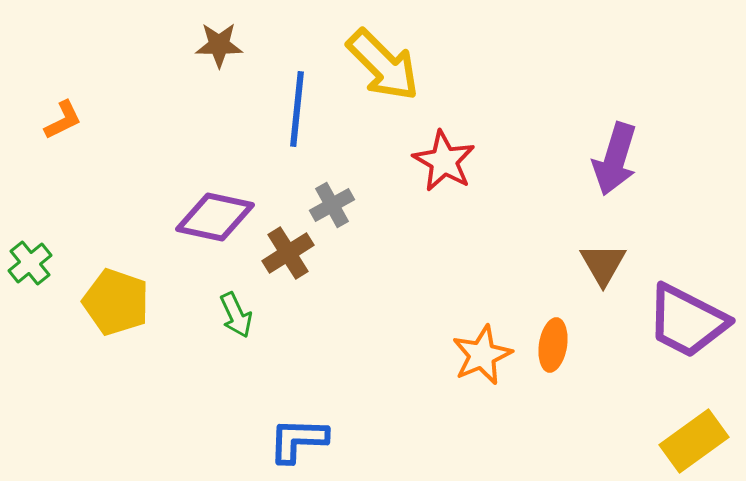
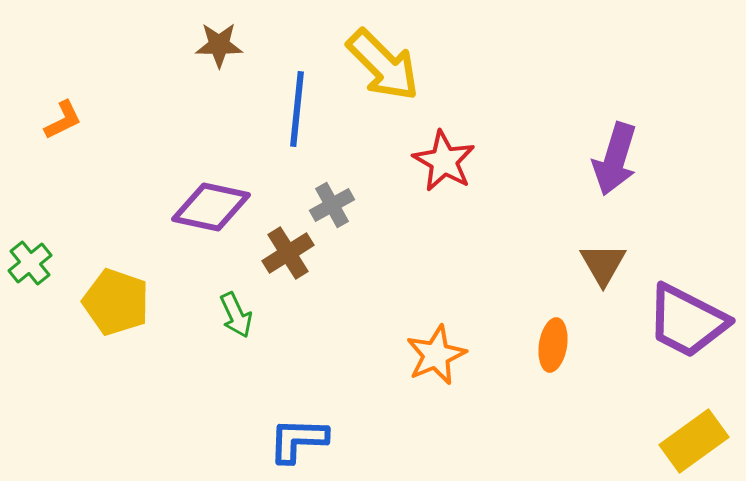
purple diamond: moved 4 px left, 10 px up
orange star: moved 46 px left
